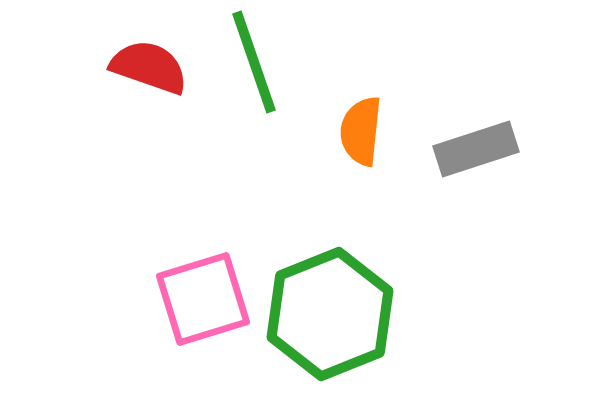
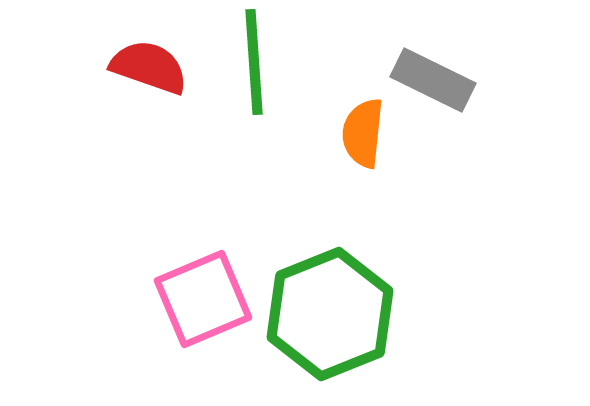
green line: rotated 15 degrees clockwise
orange semicircle: moved 2 px right, 2 px down
gray rectangle: moved 43 px left, 69 px up; rotated 44 degrees clockwise
pink square: rotated 6 degrees counterclockwise
